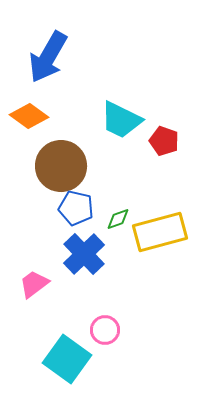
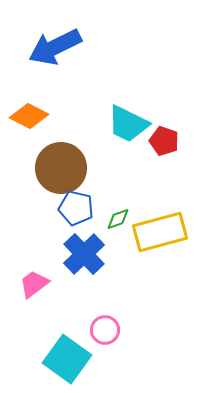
blue arrow: moved 7 px right, 10 px up; rotated 34 degrees clockwise
orange diamond: rotated 9 degrees counterclockwise
cyan trapezoid: moved 7 px right, 4 px down
brown circle: moved 2 px down
